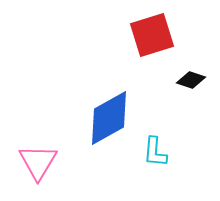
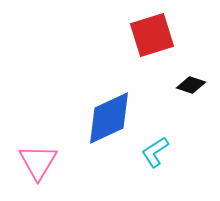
black diamond: moved 5 px down
blue diamond: rotated 4 degrees clockwise
cyan L-shape: rotated 52 degrees clockwise
